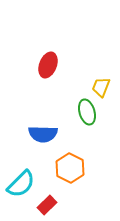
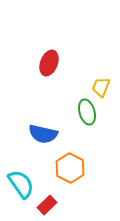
red ellipse: moved 1 px right, 2 px up
blue semicircle: rotated 12 degrees clockwise
cyan semicircle: rotated 80 degrees counterclockwise
